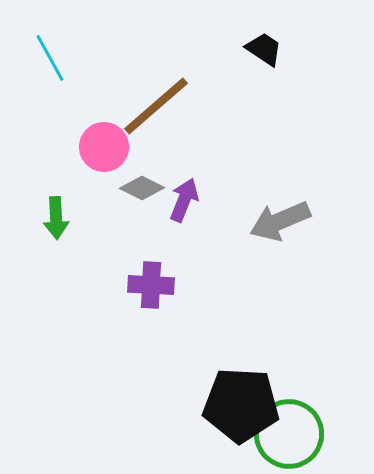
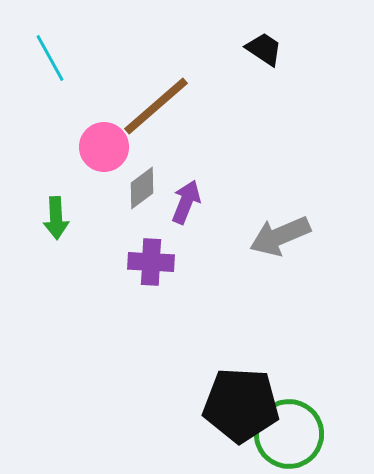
gray diamond: rotated 63 degrees counterclockwise
purple arrow: moved 2 px right, 2 px down
gray arrow: moved 15 px down
purple cross: moved 23 px up
